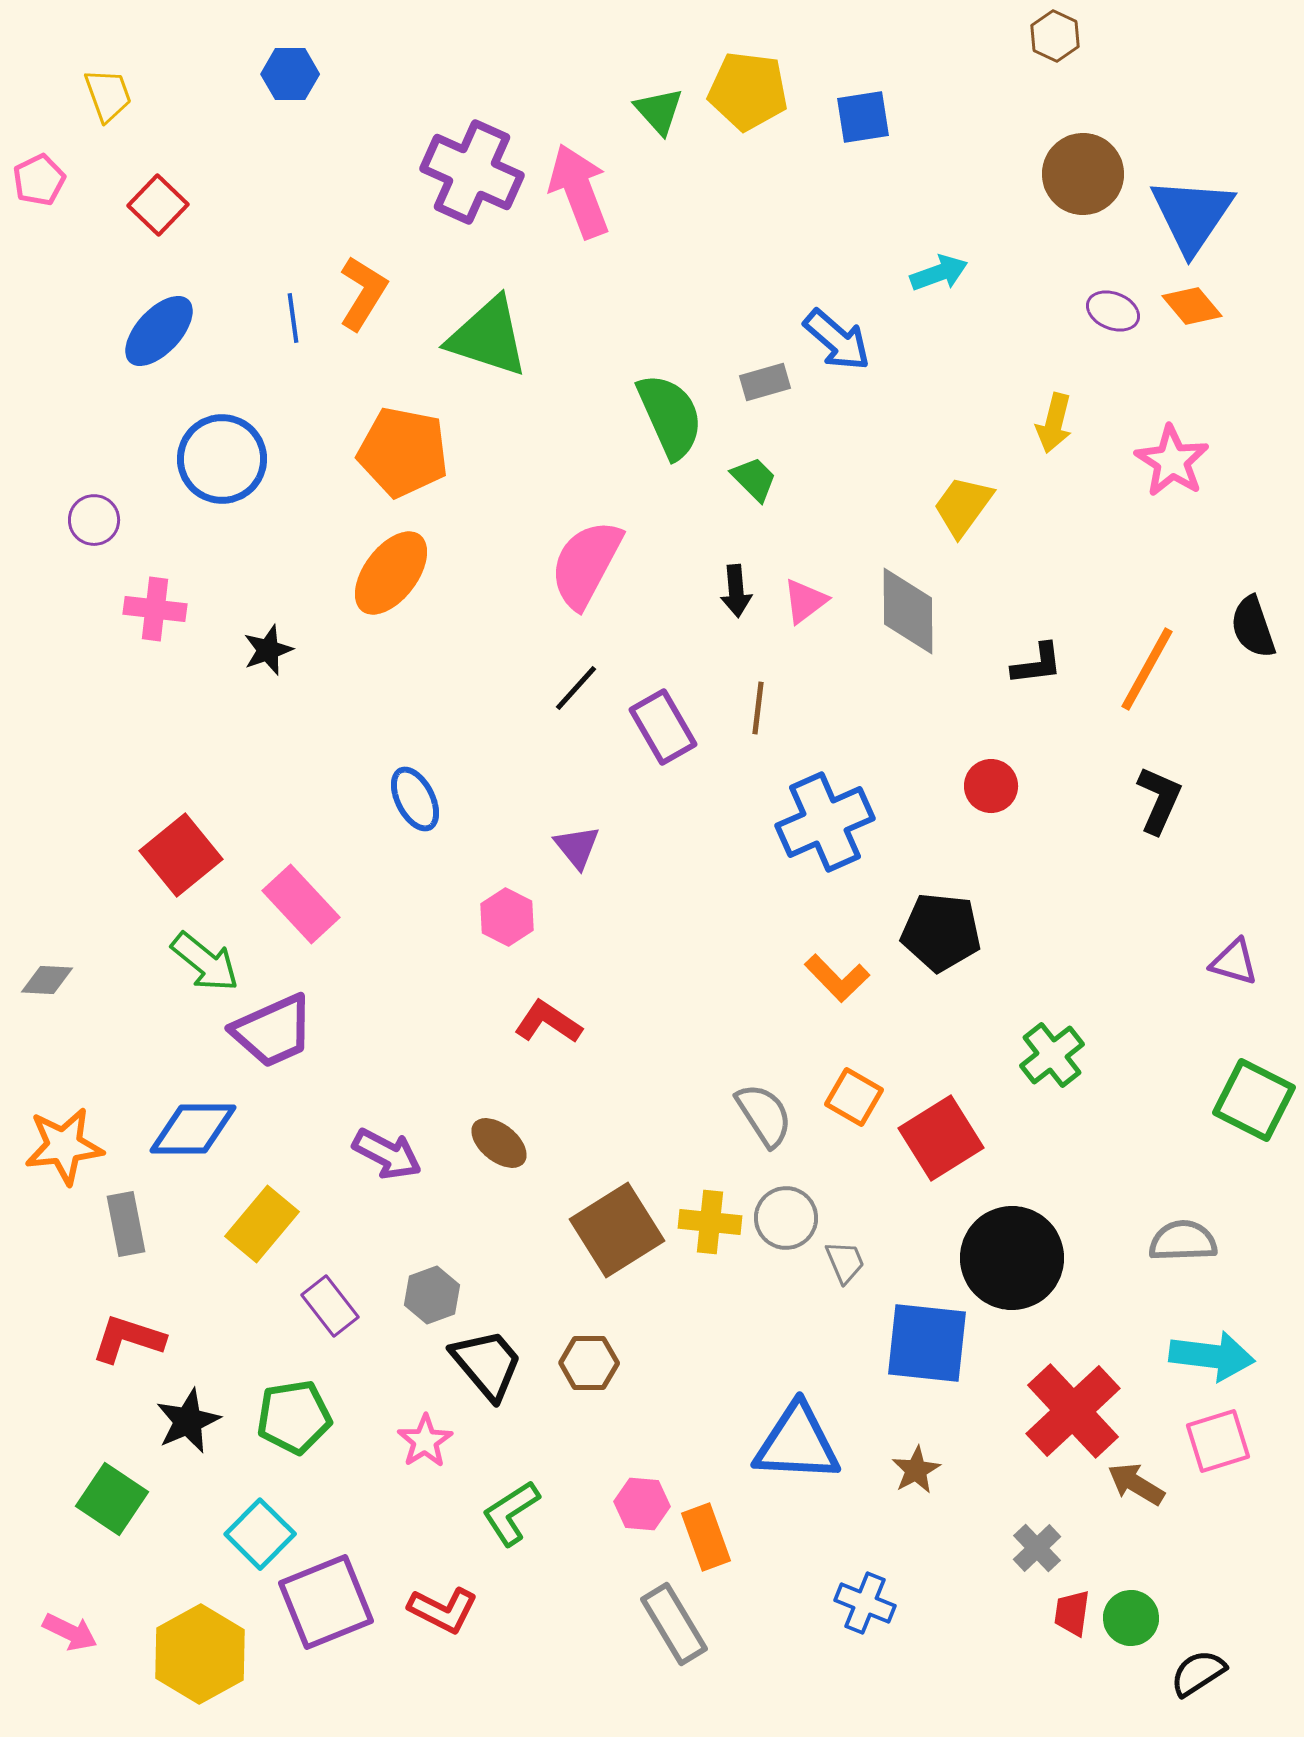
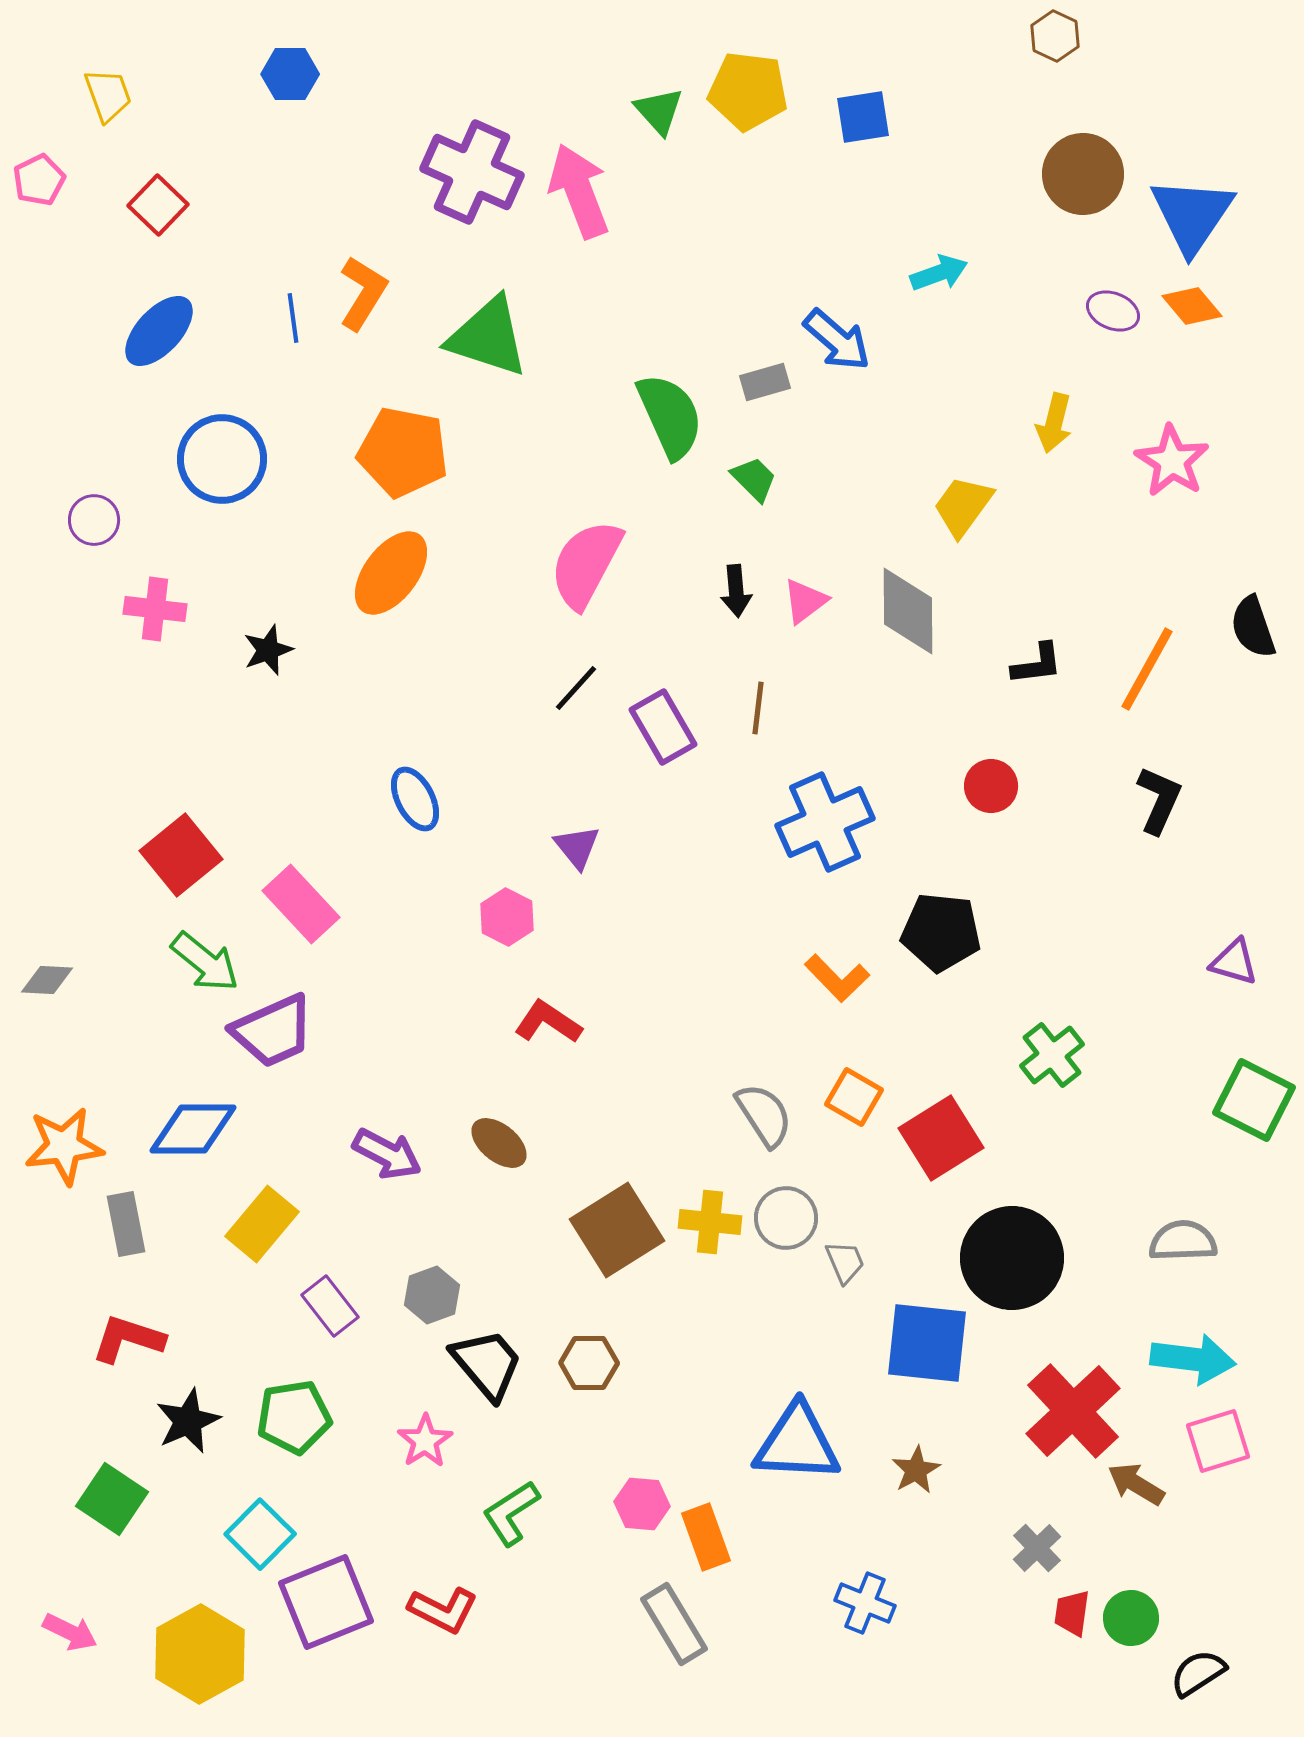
cyan arrow at (1212, 1356): moved 19 px left, 3 px down
